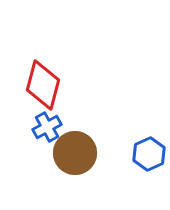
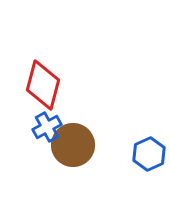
brown circle: moved 2 px left, 8 px up
